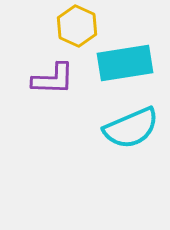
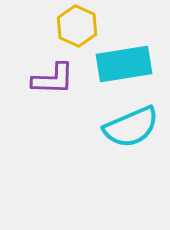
cyan rectangle: moved 1 px left, 1 px down
cyan semicircle: moved 1 px up
